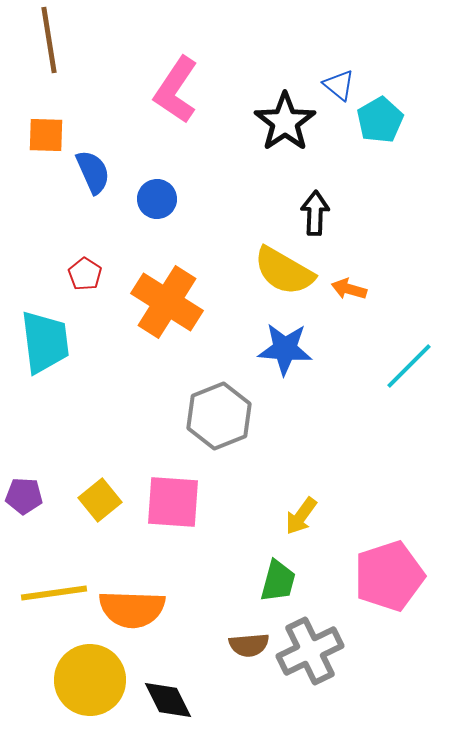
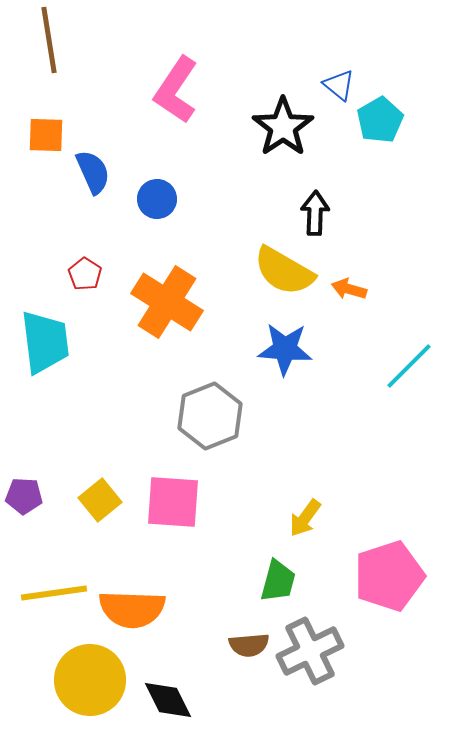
black star: moved 2 px left, 5 px down
gray hexagon: moved 9 px left
yellow arrow: moved 4 px right, 2 px down
